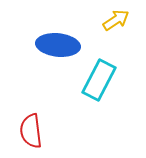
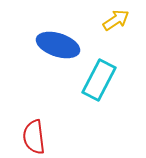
blue ellipse: rotated 12 degrees clockwise
red semicircle: moved 3 px right, 6 px down
